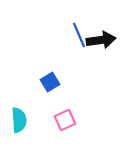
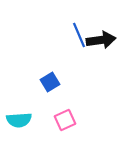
cyan semicircle: rotated 90 degrees clockwise
